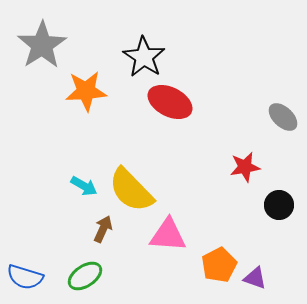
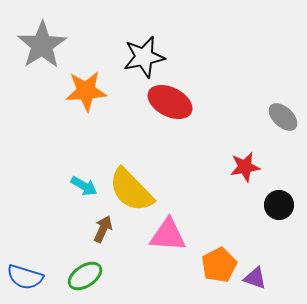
black star: rotated 27 degrees clockwise
